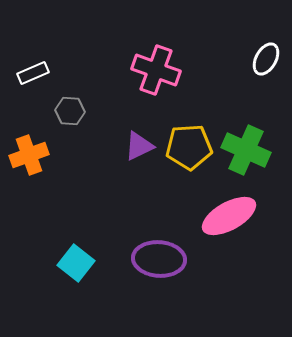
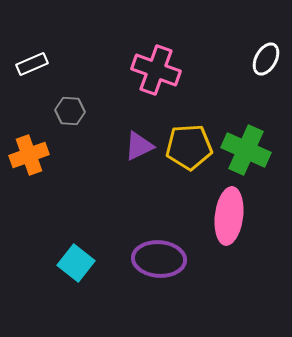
white rectangle: moved 1 px left, 9 px up
pink ellipse: rotated 54 degrees counterclockwise
